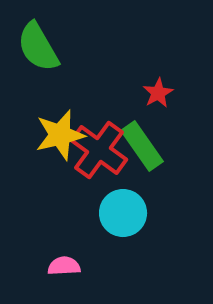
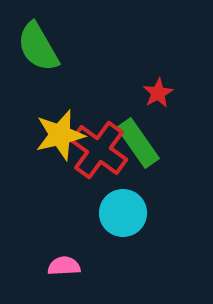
green rectangle: moved 4 px left, 3 px up
